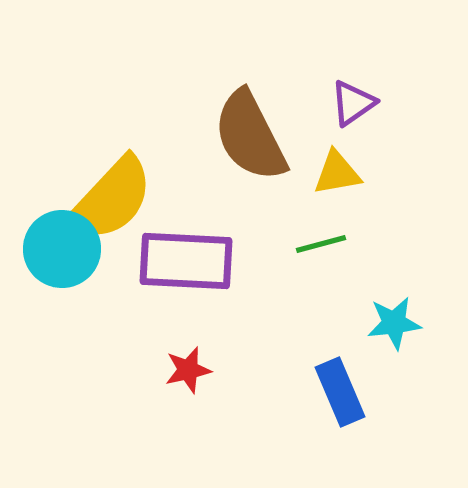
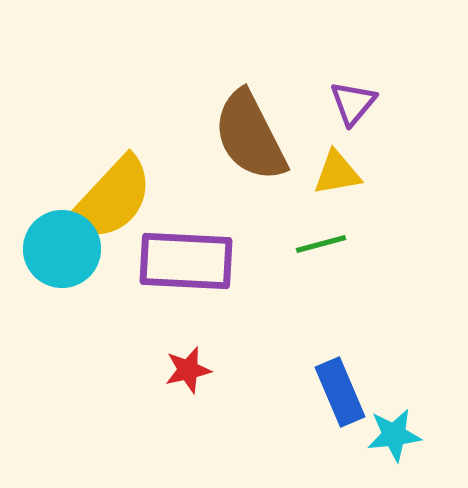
purple triangle: rotated 15 degrees counterclockwise
cyan star: moved 112 px down
